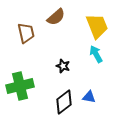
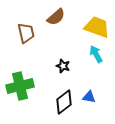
yellow trapezoid: moved 1 px down; rotated 48 degrees counterclockwise
